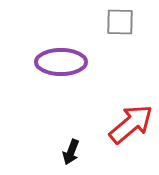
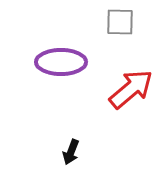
red arrow: moved 35 px up
